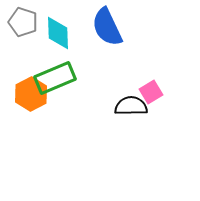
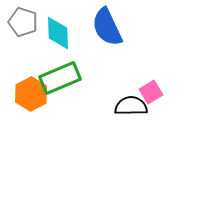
green rectangle: moved 5 px right
